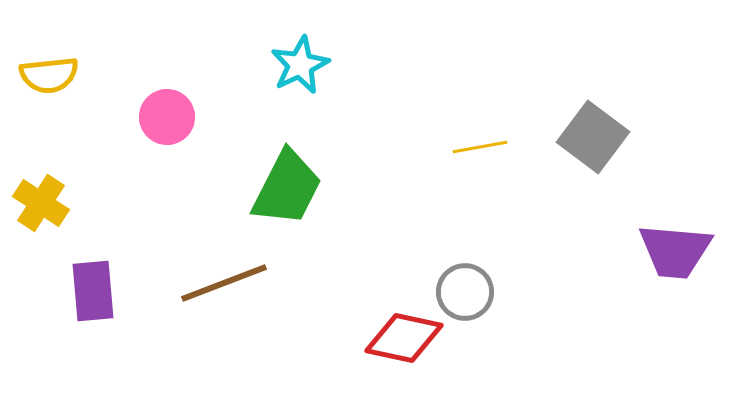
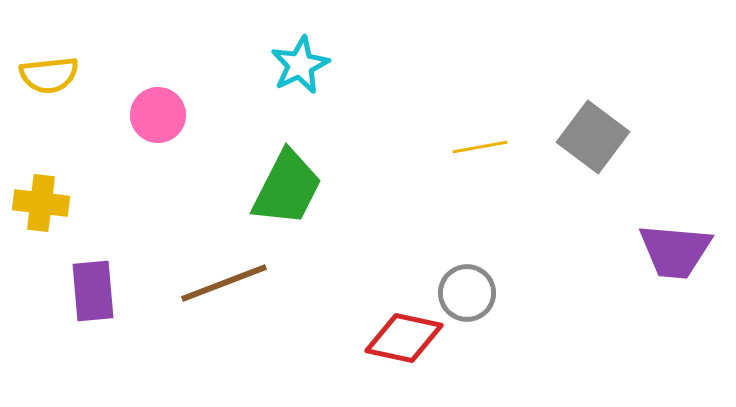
pink circle: moved 9 px left, 2 px up
yellow cross: rotated 26 degrees counterclockwise
gray circle: moved 2 px right, 1 px down
